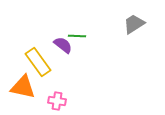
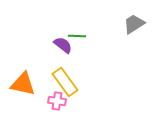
yellow rectangle: moved 27 px right, 20 px down
orange triangle: moved 3 px up
